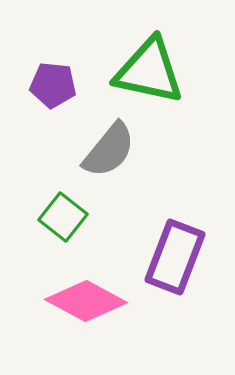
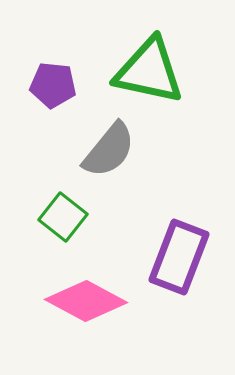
purple rectangle: moved 4 px right
